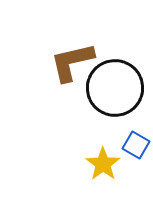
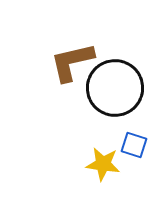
blue square: moved 2 px left; rotated 12 degrees counterclockwise
yellow star: rotated 28 degrees counterclockwise
